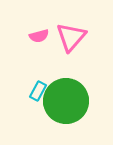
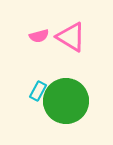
pink triangle: rotated 40 degrees counterclockwise
